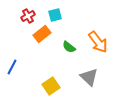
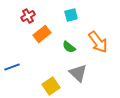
cyan square: moved 16 px right
blue line: rotated 42 degrees clockwise
gray triangle: moved 11 px left, 4 px up
